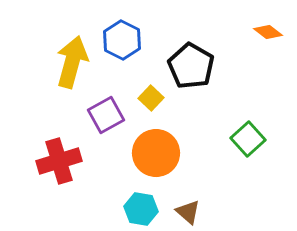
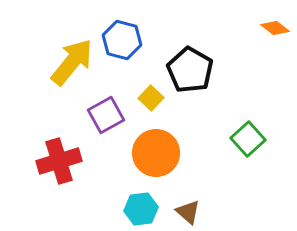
orange diamond: moved 7 px right, 4 px up
blue hexagon: rotated 12 degrees counterclockwise
yellow arrow: rotated 24 degrees clockwise
black pentagon: moved 1 px left, 4 px down
cyan hexagon: rotated 16 degrees counterclockwise
